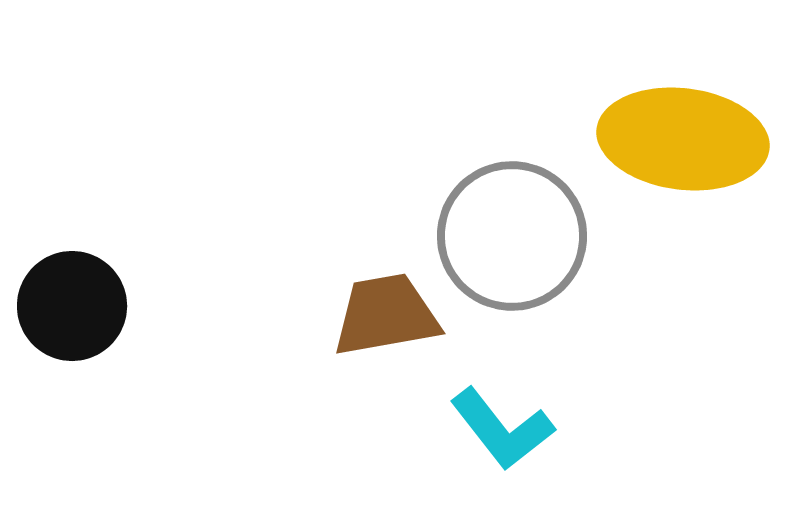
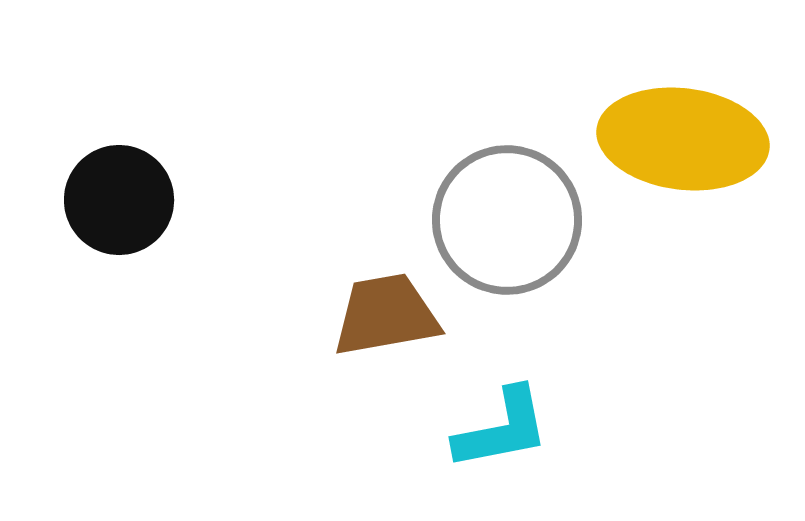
gray circle: moved 5 px left, 16 px up
black circle: moved 47 px right, 106 px up
cyan L-shape: rotated 63 degrees counterclockwise
